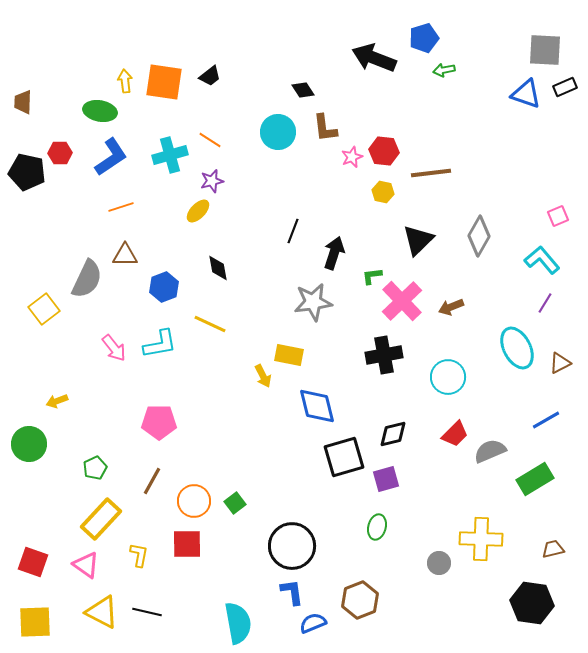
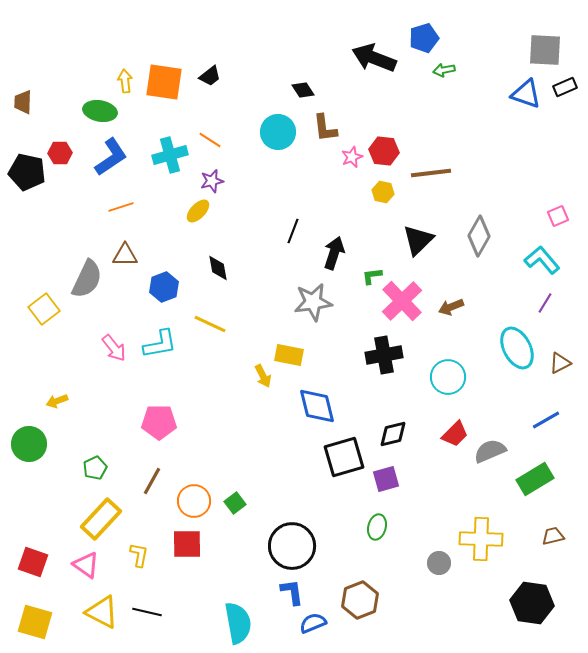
brown trapezoid at (553, 549): moved 13 px up
yellow square at (35, 622): rotated 18 degrees clockwise
